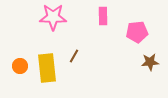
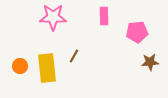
pink rectangle: moved 1 px right
